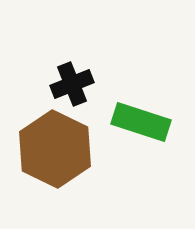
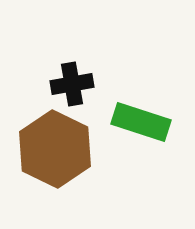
black cross: rotated 12 degrees clockwise
